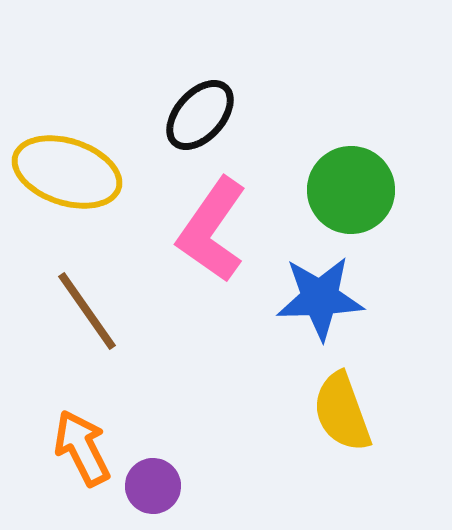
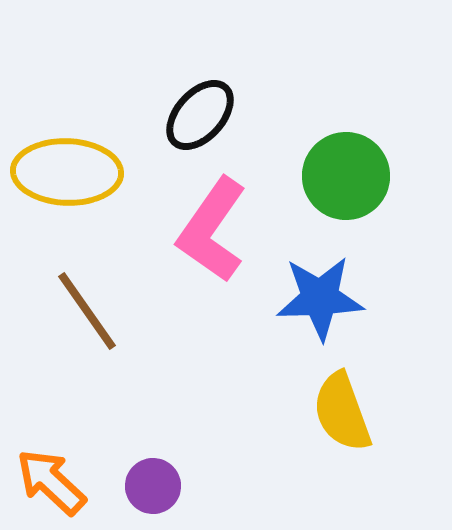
yellow ellipse: rotated 16 degrees counterclockwise
green circle: moved 5 px left, 14 px up
orange arrow: moved 31 px left, 34 px down; rotated 20 degrees counterclockwise
